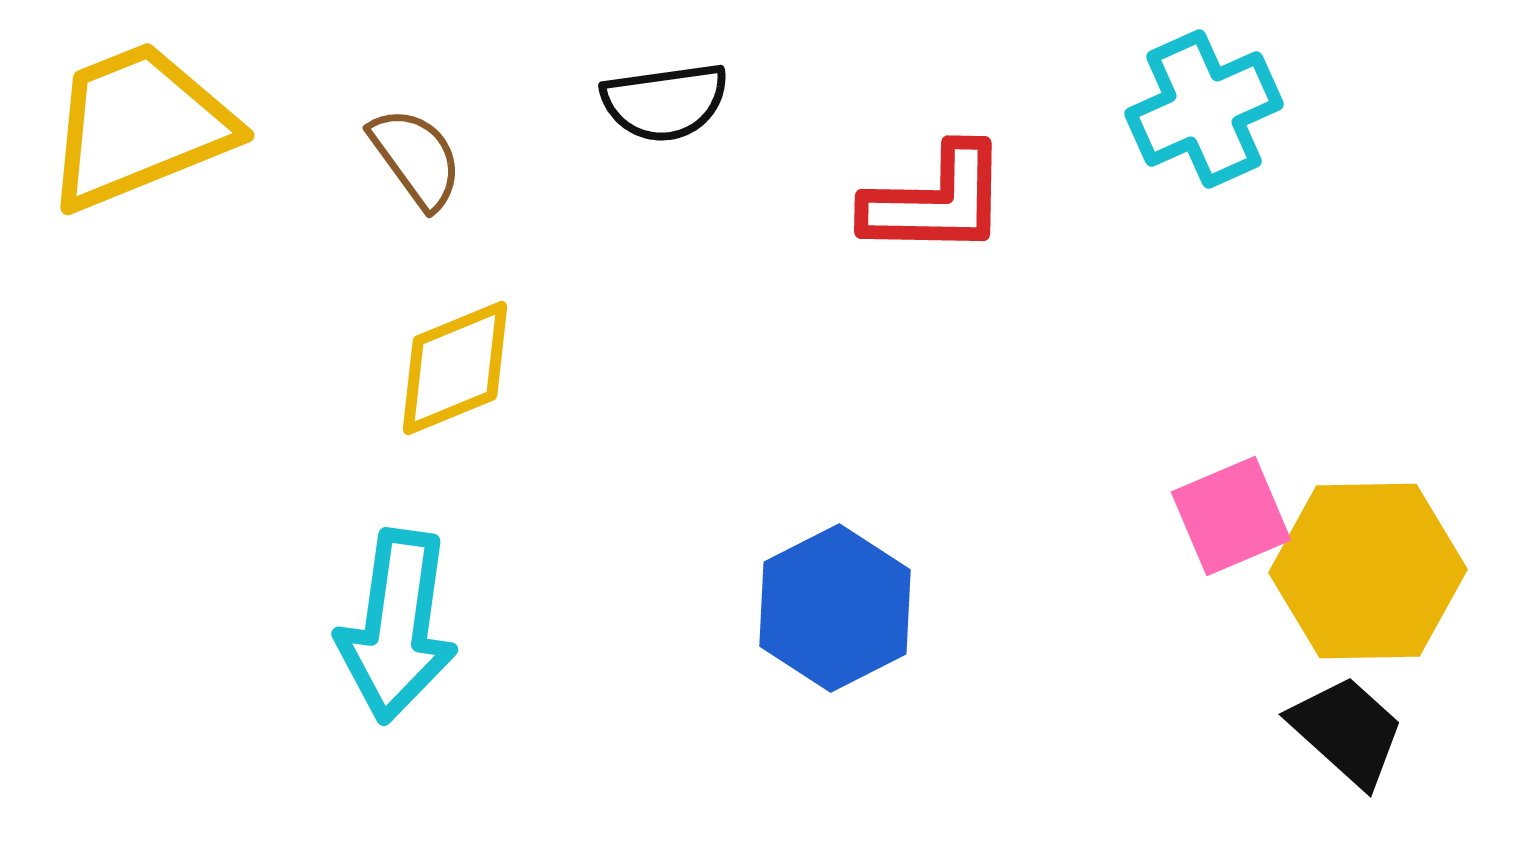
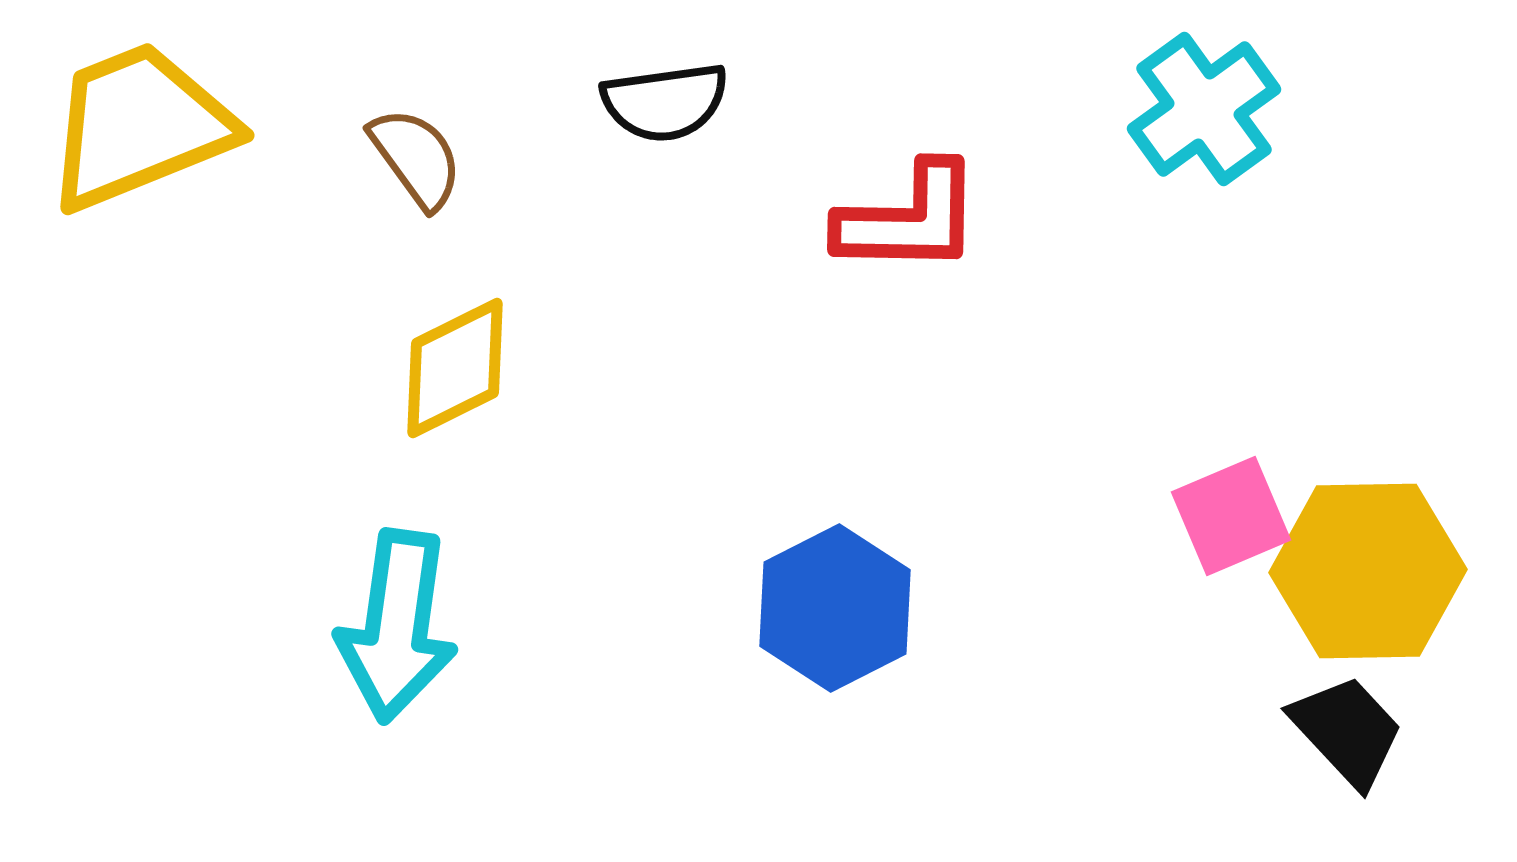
cyan cross: rotated 12 degrees counterclockwise
red L-shape: moved 27 px left, 18 px down
yellow diamond: rotated 4 degrees counterclockwise
black trapezoid: rotated 5 degrees clockwise
